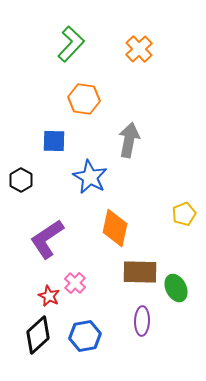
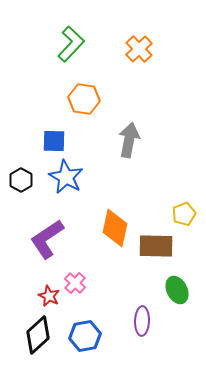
blue star: moved 24 px left
brown rectangle: moved 16 px right, 26 px up
green ellipse: moved 1 px right, 2 px down
